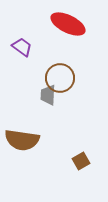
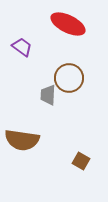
brown circle: moved 9 px right
brown square: rotated 30 degrees counterclockwise
